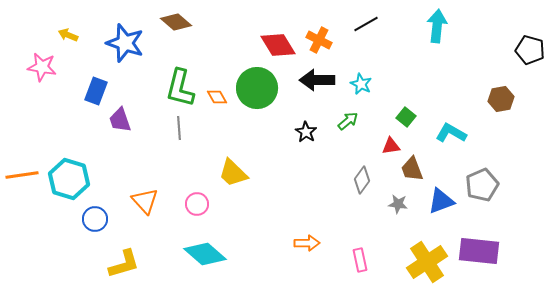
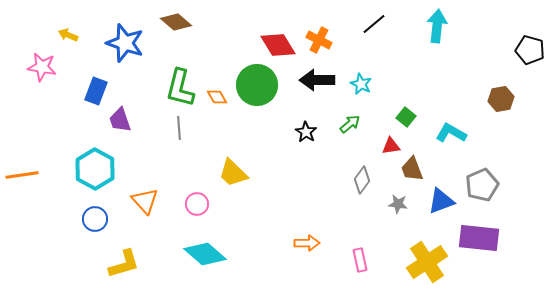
black line: moved 8 px right; rotated 10 degrees counterclockwise
green circle: moved 3 px up
green arrow: moved 2 px right, 3 px down
cyan hexagon: moved 26 px right, 10 px up; rotated 12 degrees clockwise
purple rectangle: moved 13 px up
